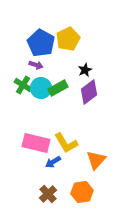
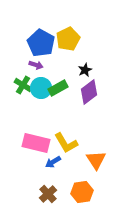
orange triangle: rotated 15 degrees counterclockwise
